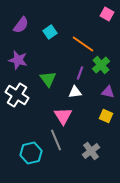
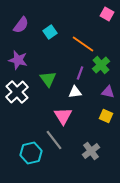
white cross: moved 3 px up; rotated 15 degrees clockwise
gray line: moved 2 px left; rotated 15 degrees counterclockwise
